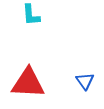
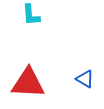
blue triangle: moved 2 px up; rotated 24 degrees counterclockwise
